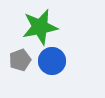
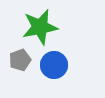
blue circle: moved 2 px right, 4 px down
